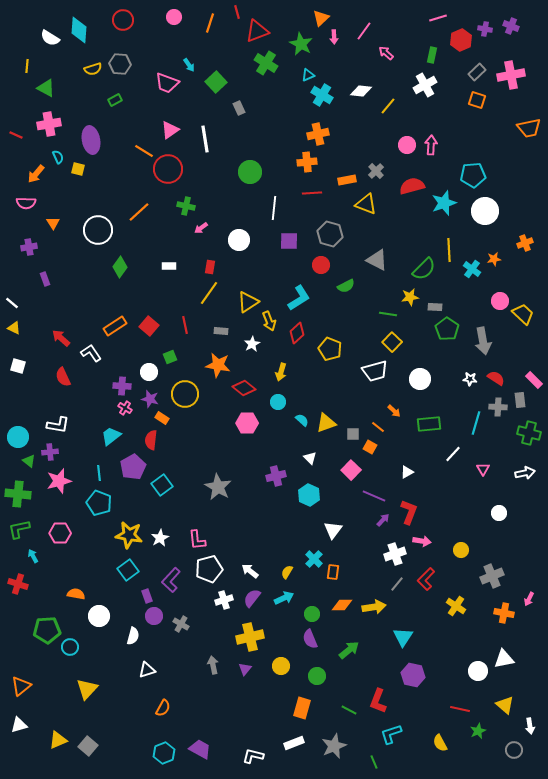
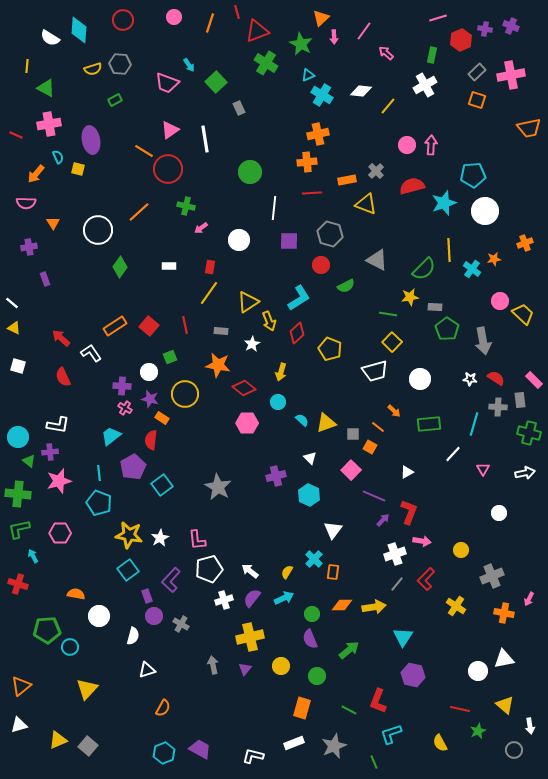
cyan line at (476, 423): moved 2 px left, 1 px down
